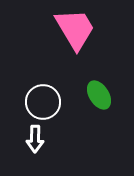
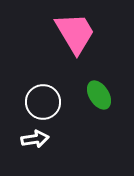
pink trapezoid: moved 4 px down
white arrow: rotated 100 degrees counterclockwise
